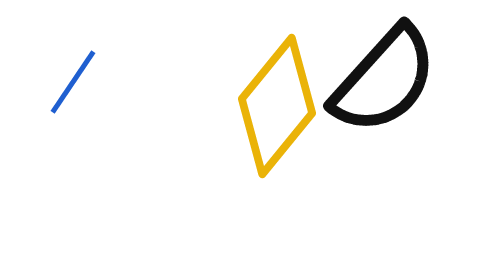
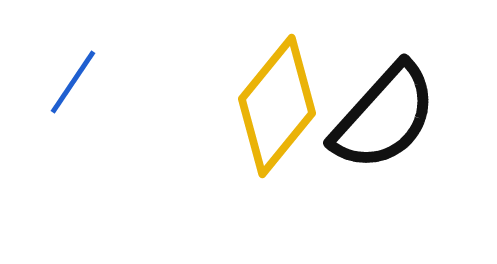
black semicircle: moved 37 px down
